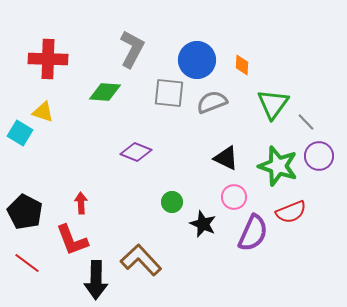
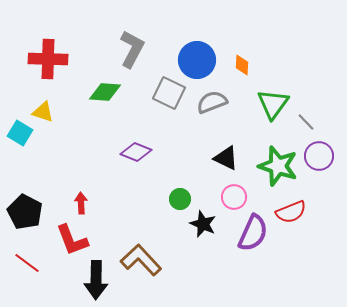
gray square: rotated 20 degrees clockwise
green circle: moved 8 px right, 3 px up
